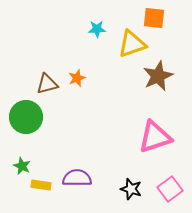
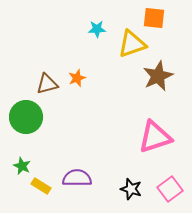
yellow rectangle: moved 1 px down; rotated 24 degrees clockwise
